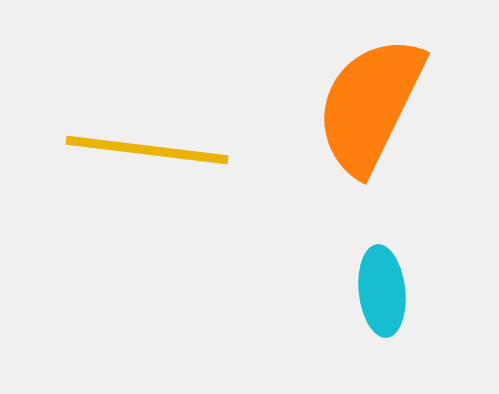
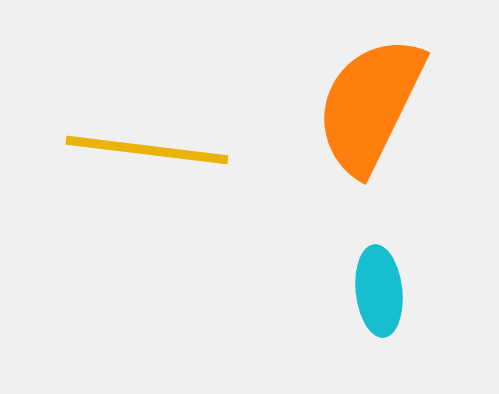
cyan ellipse: moved 3 px left
